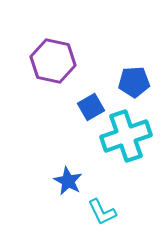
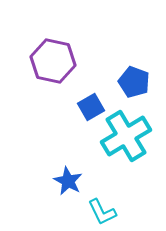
blue pentagon: rotated 24 degrees clockwise
cyan cross: rotated 12 degrees counterclockwise
